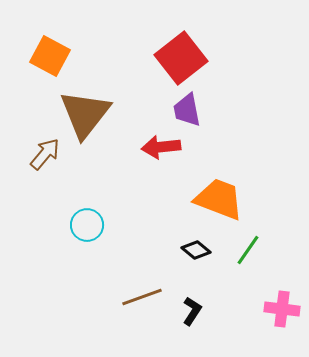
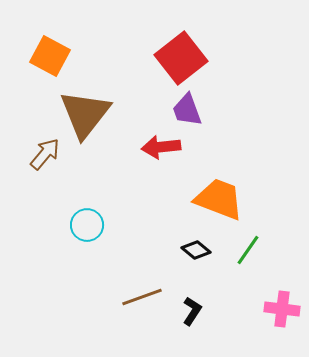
purple trapezoid: rotated 9 degrees counterclockwise
